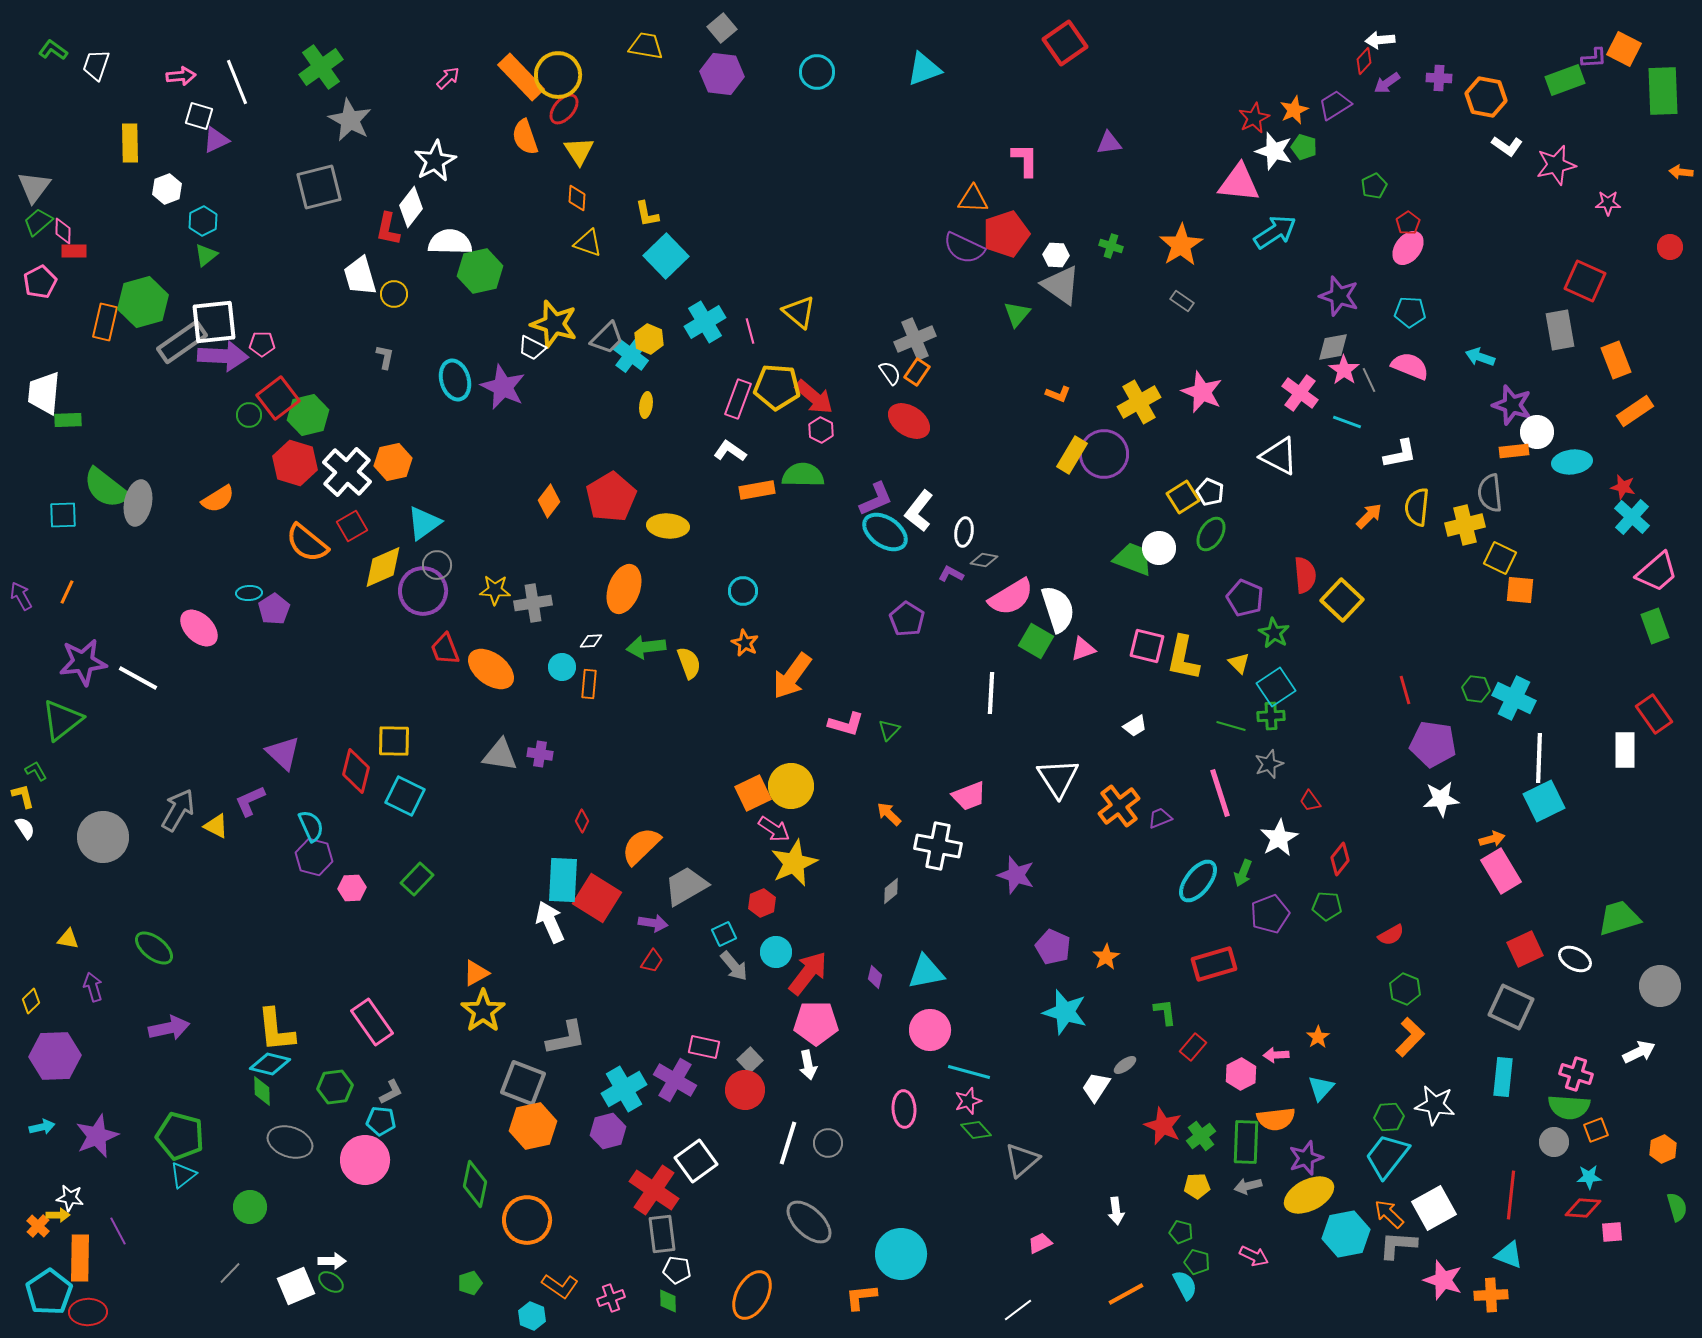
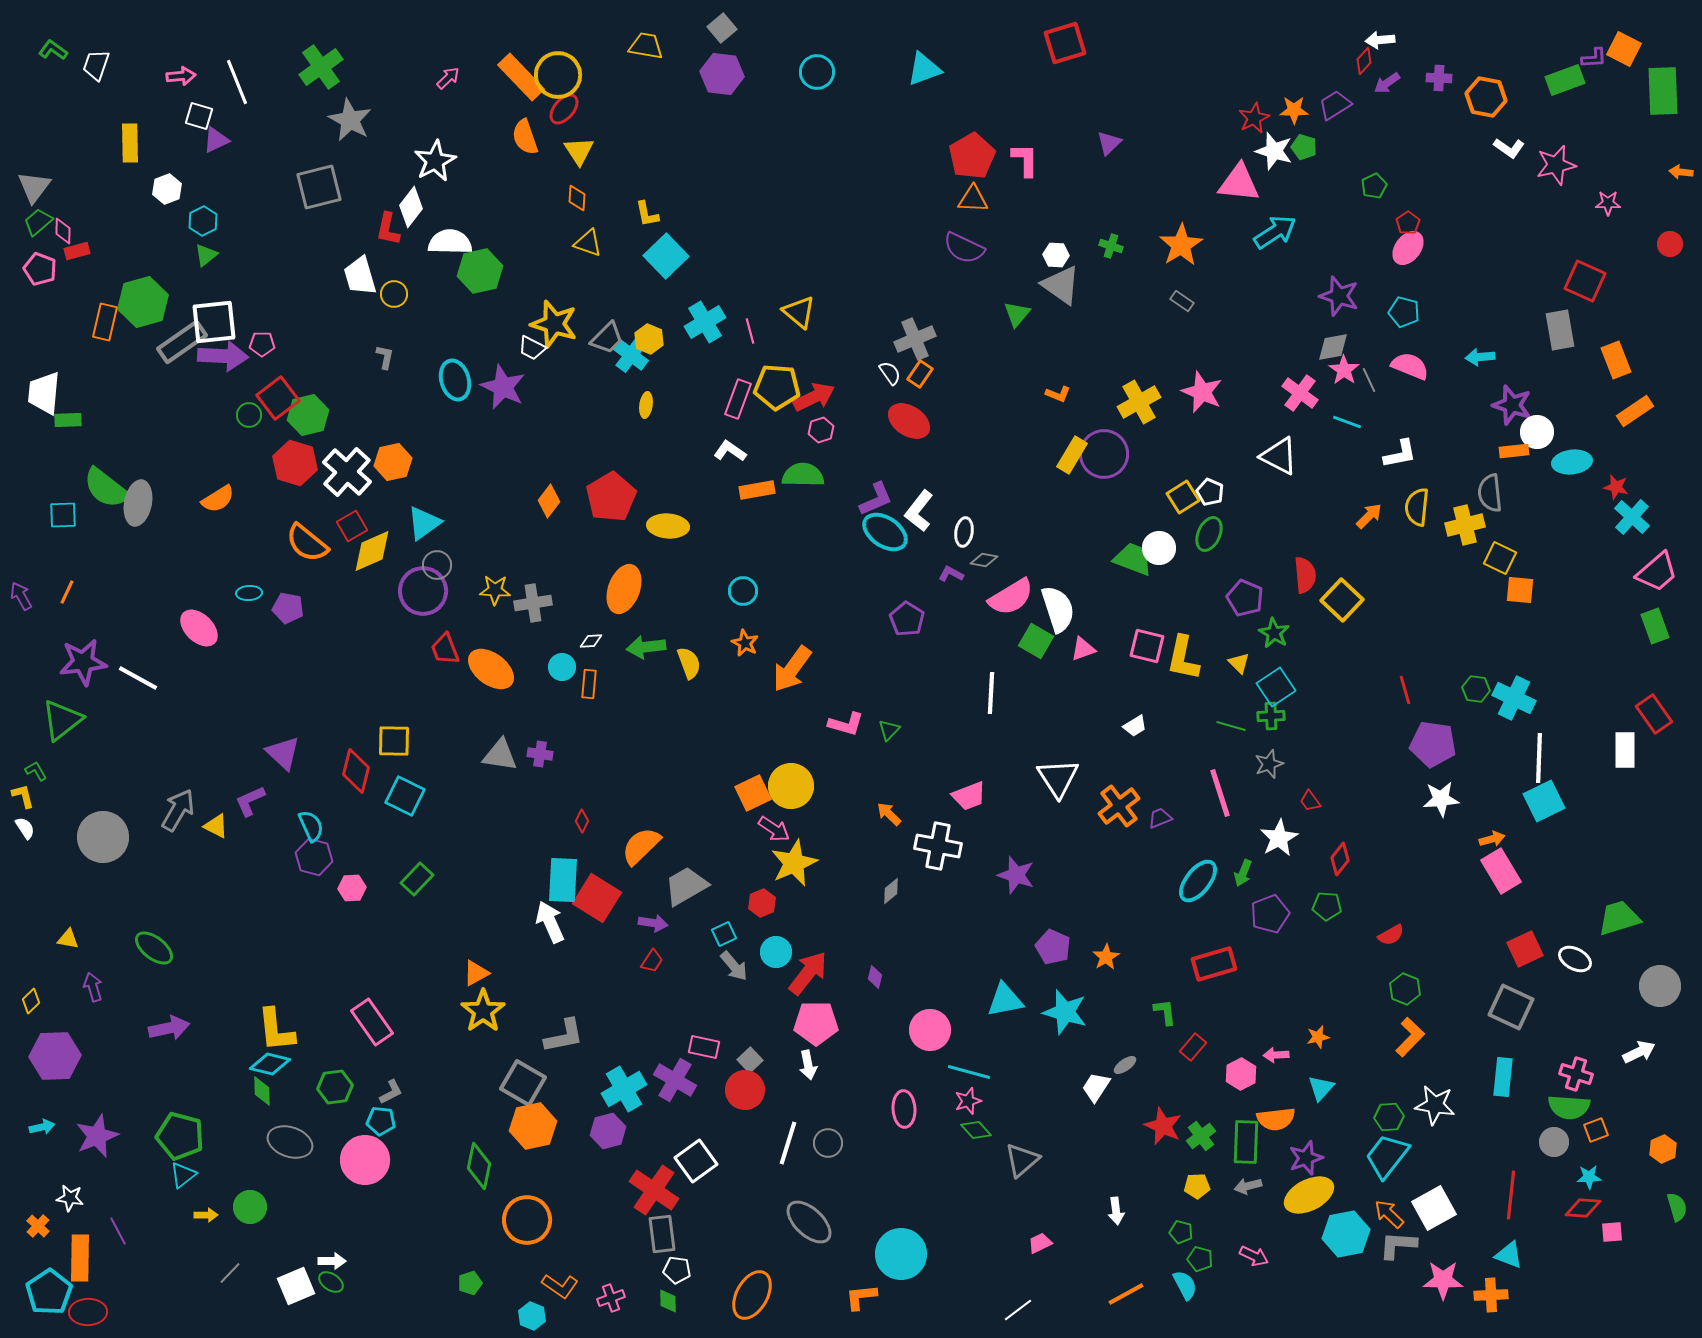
red square at (1065, 43): rotated 18 degrees clockwise
orange star at (1294, 110): rotated 24 degrees clockwise
purple triangle at (1109, 143): rotated 36 degrees counterclockwise
white L-shape at (1507, 146): moved 2 px right, 2 px down
red pentagon at (1006, 234): moved 34 px left, 78 px up; rotated 12 degrees counterclockwise
red circle at (1670, 247): moved 3 px up
red rectangle at (74, 251): moved 3 px right; rotated 15 degrees counterclockwise
pink pentagon at (40, 282): moved 13 px up; rotated 24 degrees counterclockwise
cyan pentagon at (1410, 312): moved 6 px left; rotated 12 degrees clockwise
cyan arrow at (1480, 357): rotated 24 degrees counterclockwise
orange rectangle at (917, 372): moved 3 px right, 2 px down
red arrow at (814, 397): rotated 66 degrees counterclockwise
pink hexagon at (821, 430): rotated 15 degrees clockwise
red star at (1623, 487): moved 7 px left
green ellipse at (1211, 534): moved 2 px left; rotated 8 degrees counterclockwise
yellow diamond at (383, 567): moved 11 px left, 16 px up
purple pentagon at (274, 609): moved 14 px right, 1 px up; rotated 28 degrees counterclockwise
orange arrow at (792, 676): moved 7 px up
cyan triangle at (926, 972): moved 79 px right, 28 px down
orange star at (1318, 1037): rotated 20 degrees clockwise
gray L-shape at (566, 1038): moved 2 px left, 2 px up
gray square at (523, 1083): rotated 9 degrees clockwise
green diamond at (475, 1184): moved 4 px right, 18 px up
yellow arrow at (58, 1215): moved 148 px right
green pentagon at (1197, 1262): moved 3 px right, 3 px up
pink star at (1443, 1280): rotated 18 degrees counterclockwise
